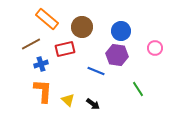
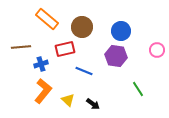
brown line: moved 10 px left, 3 px down; rotated 24 degrees clockwise
pink circle: moved 2 px right, 2 px down
purple hexagon: moved 1 px left, 1 px down
blue line: moved 12 px left
orange L-shape: rotated 35 degrees clockwise
